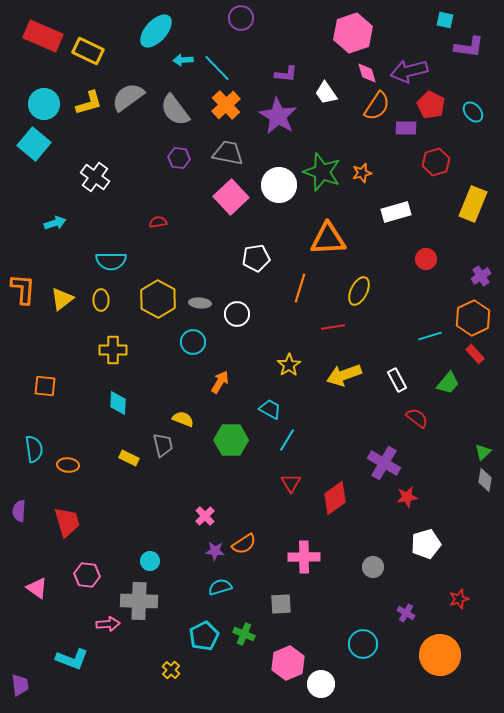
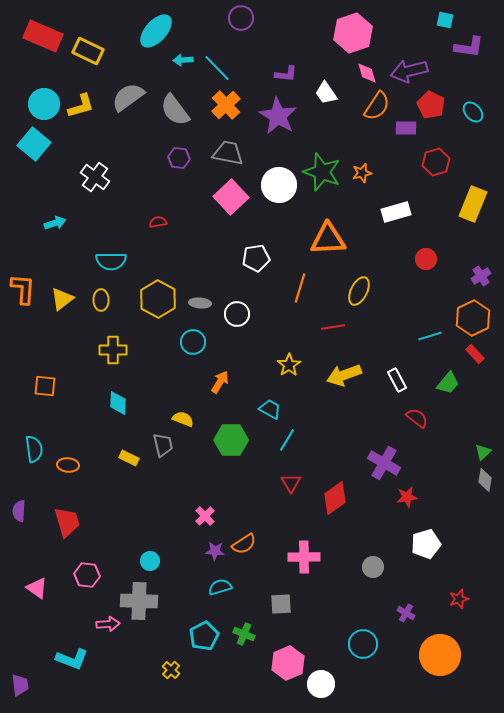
yellow L-shape at (89, 103): moved 8 px left, 3 px down
